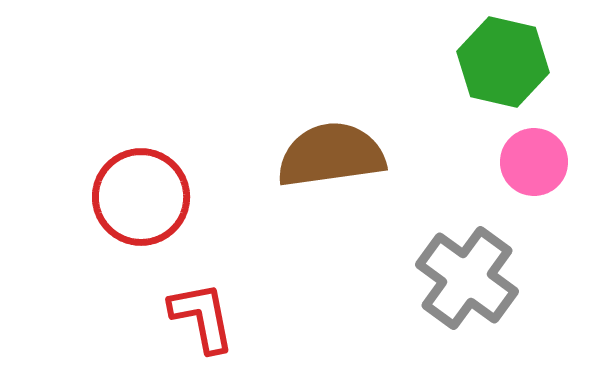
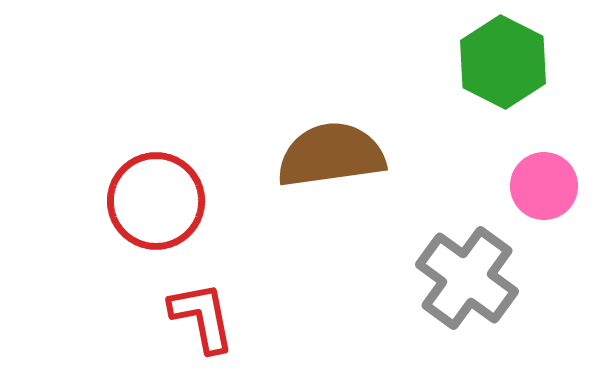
green hexagon: rotated 14 degrees clockwise
pink circle: moved 10 px right, 24 px down
red circle: moved 15 px right, 4 px down
